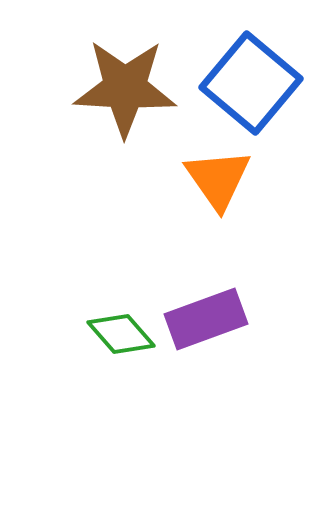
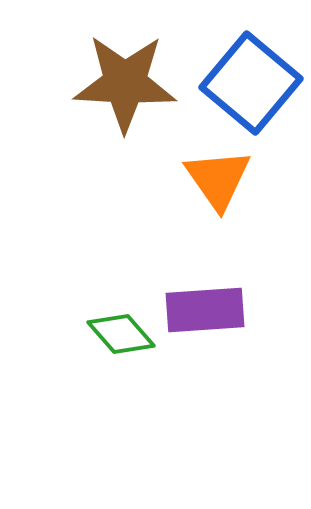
brown star: moved 5 px up
purple rectangle: moved 1 px left, 9 px up; rotated 16 degrees clockwise
